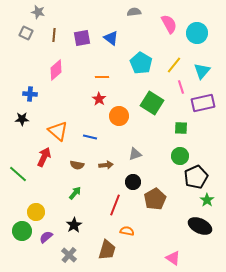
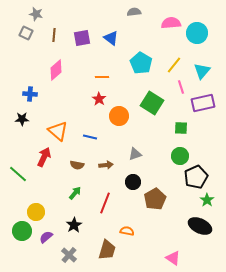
gray star at (38, 12): moved 2 px left, 2 px down
pink semicircle at (169, 24): moved 2 px right, 1 px up; rotated 66 degrees counterclockwise
red line at (115, 205): moved 10 px left, 2 px up
